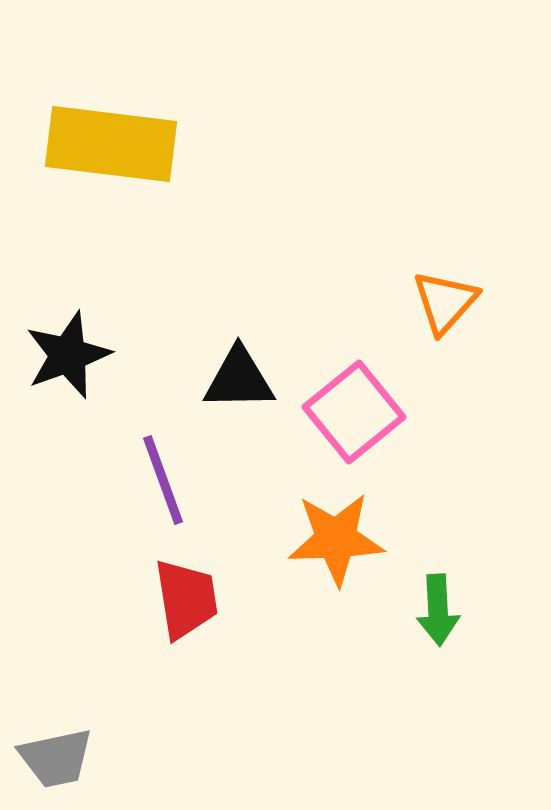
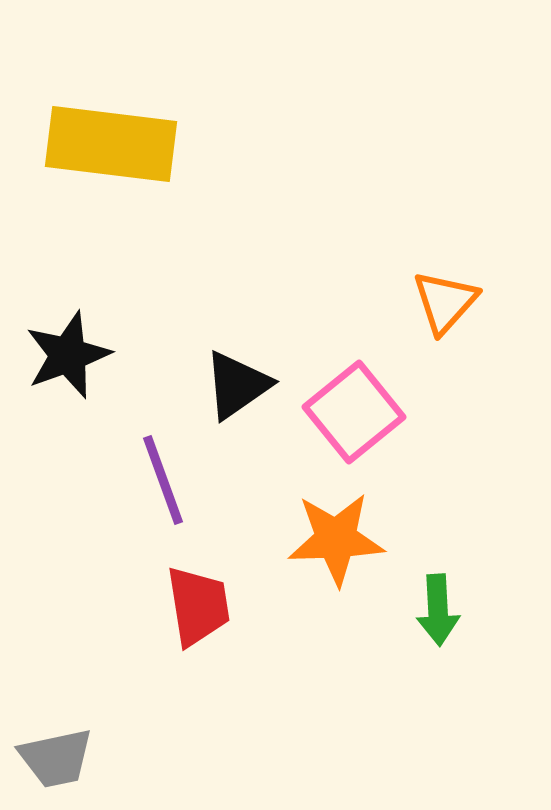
black triangle: moved 2 px left, 6 px down; rotated 34 degrees counterclockwise
red trapezoid: moved 12 px right, 7 px down
